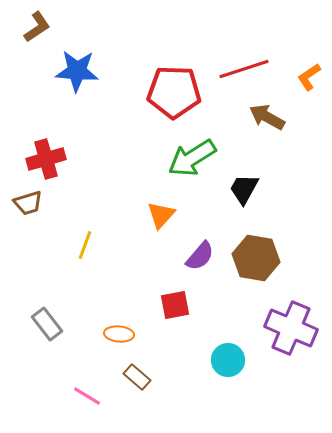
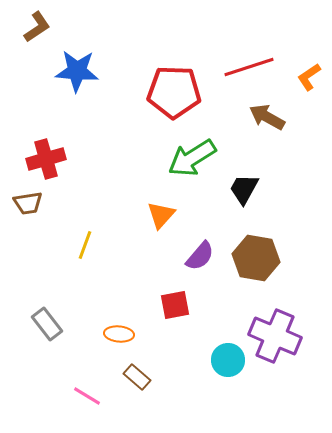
red line: moved 5 px right, 2 px up
brown trapezoid: rotated 8 degrees clockwise
purple cross: moved 16 px left, 8 px down
